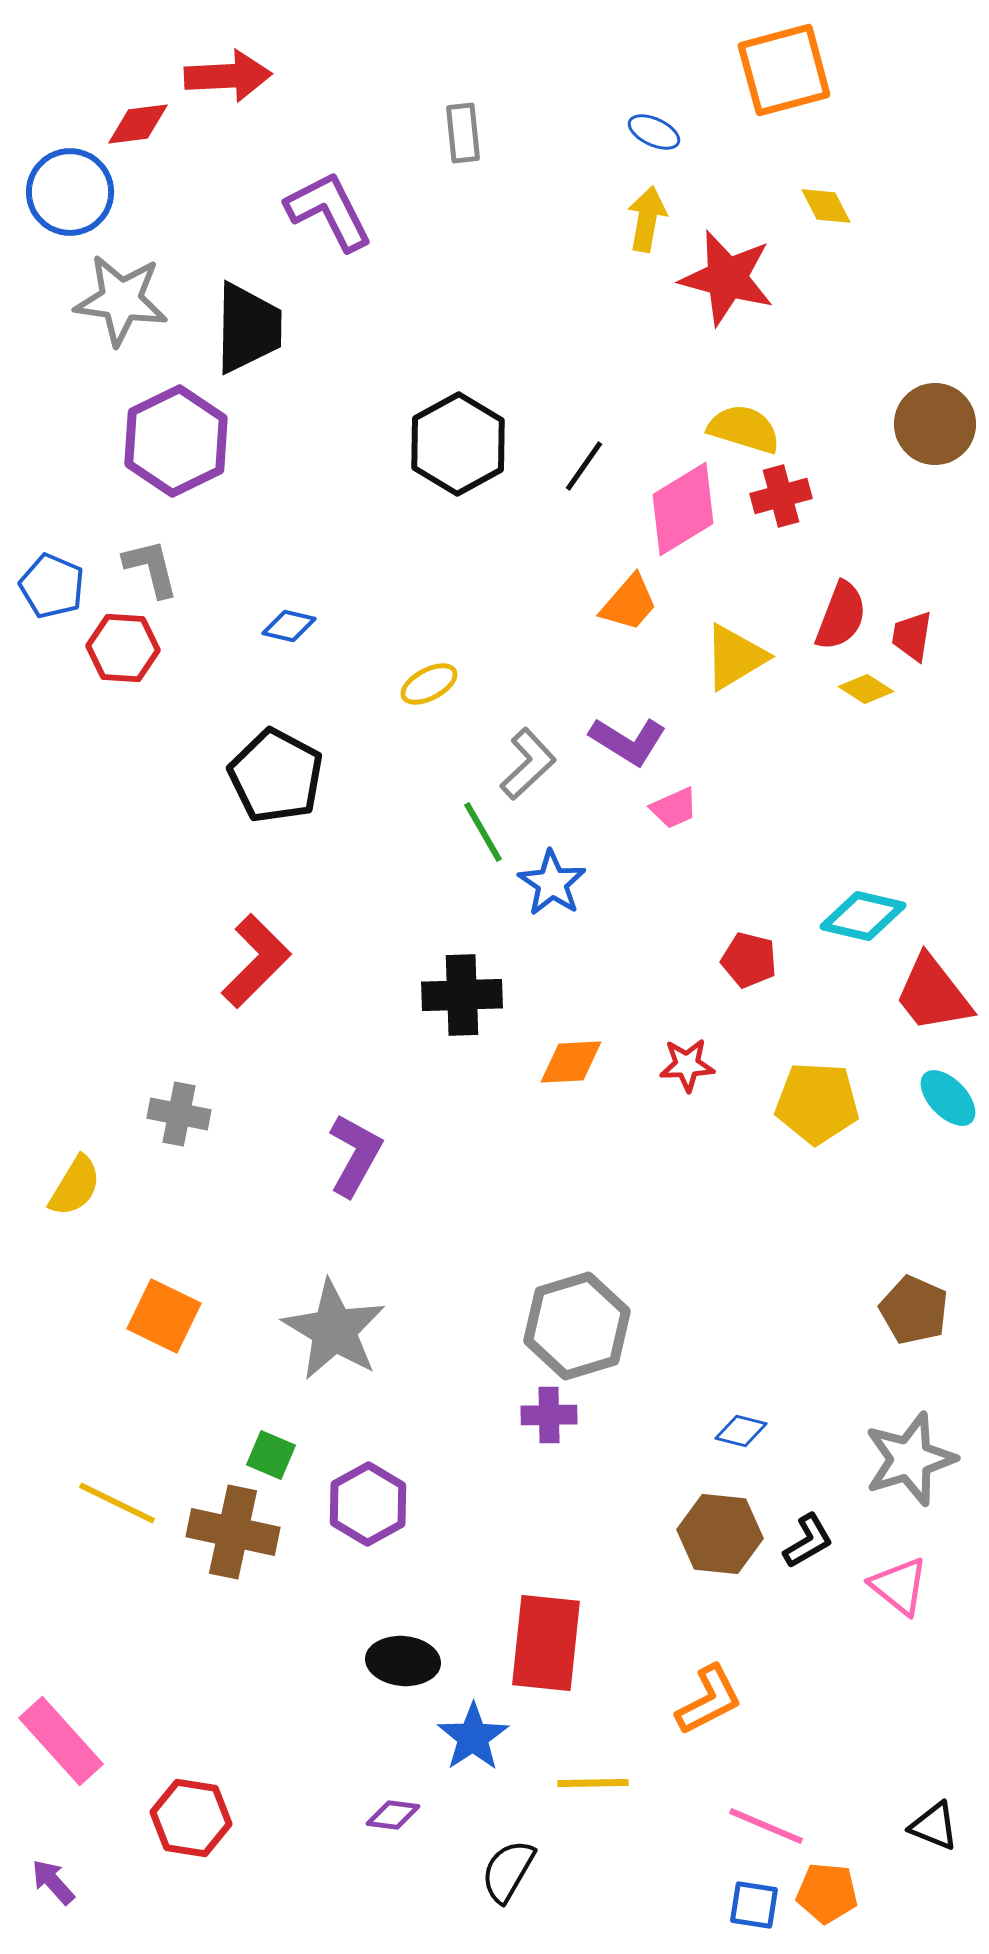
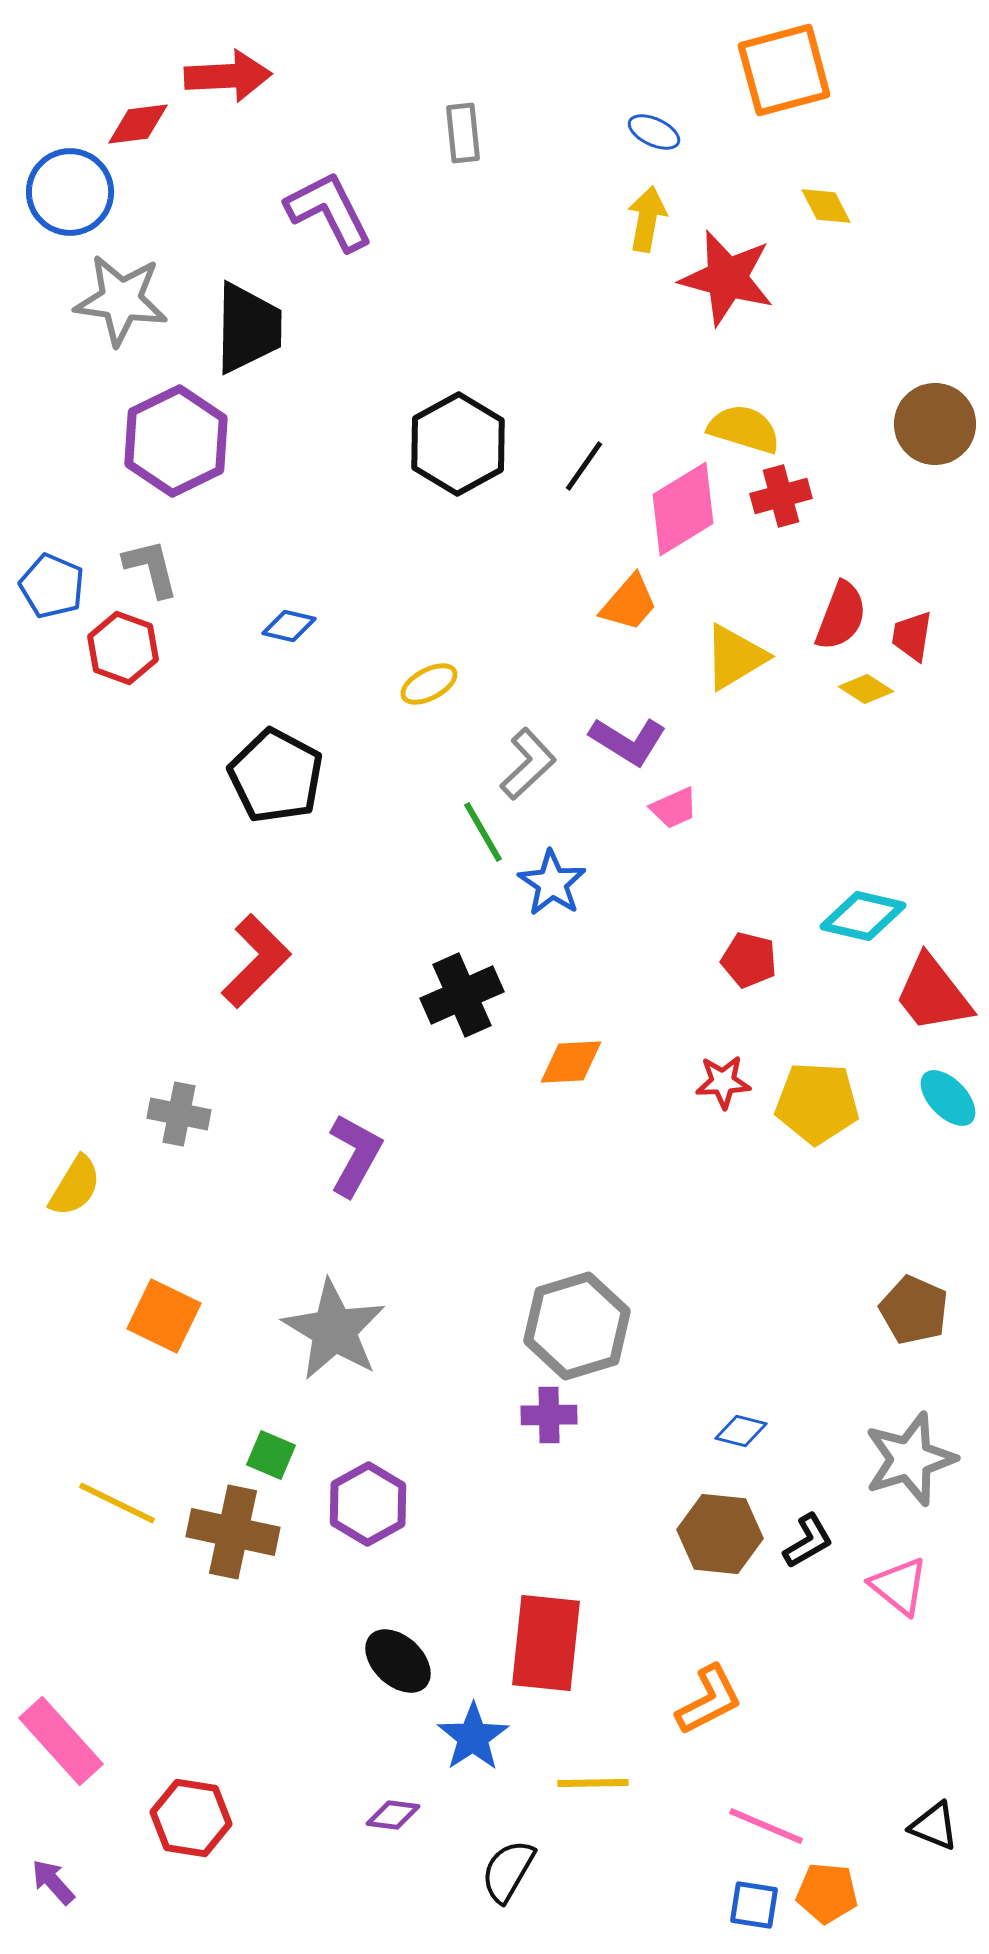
red hexagon at (123, 648): rotated 16 degrees clockwise
black cross at (462, 995): rotated 22 degrees counterclockwise
red star at (687, 1065): moved 36 px right, 17 px down
black ellipse at (403, 1661): moved 5 px left; rotated 38 degrees clockwise
